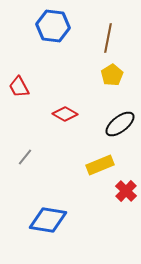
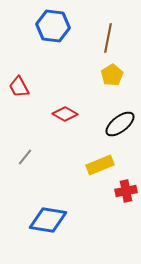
red cross: rotated 35 degrees clockwise
